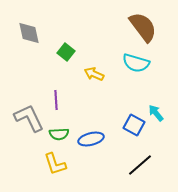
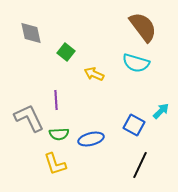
gray diamond: moved 2 px right
cyan arrow: moved 5 px right, 2 px up; rotated 84 degrees clockwise
black line: rotated 24 degrees counterclockwise
